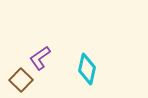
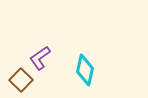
cyan diamond: moved 2 px left, 1 px down
